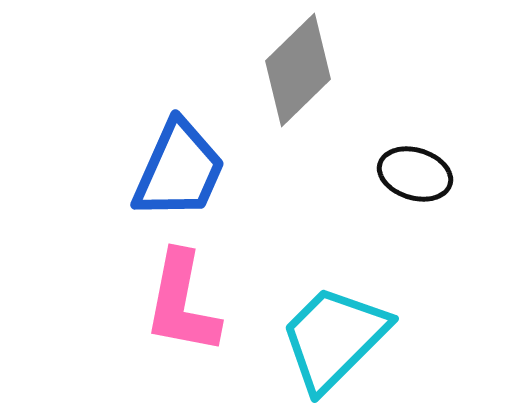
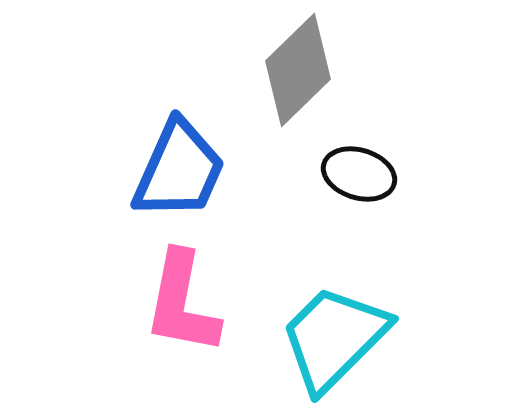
black ellipse: moved 56 px left
